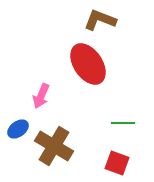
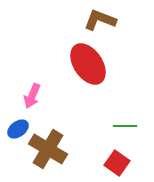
pink arrow: moved 9 px left
green line: moved 2 px right, 3 px down
brown cross: moved 6 px left, 3 px down
red square: rotated 15 degrees clockwise
